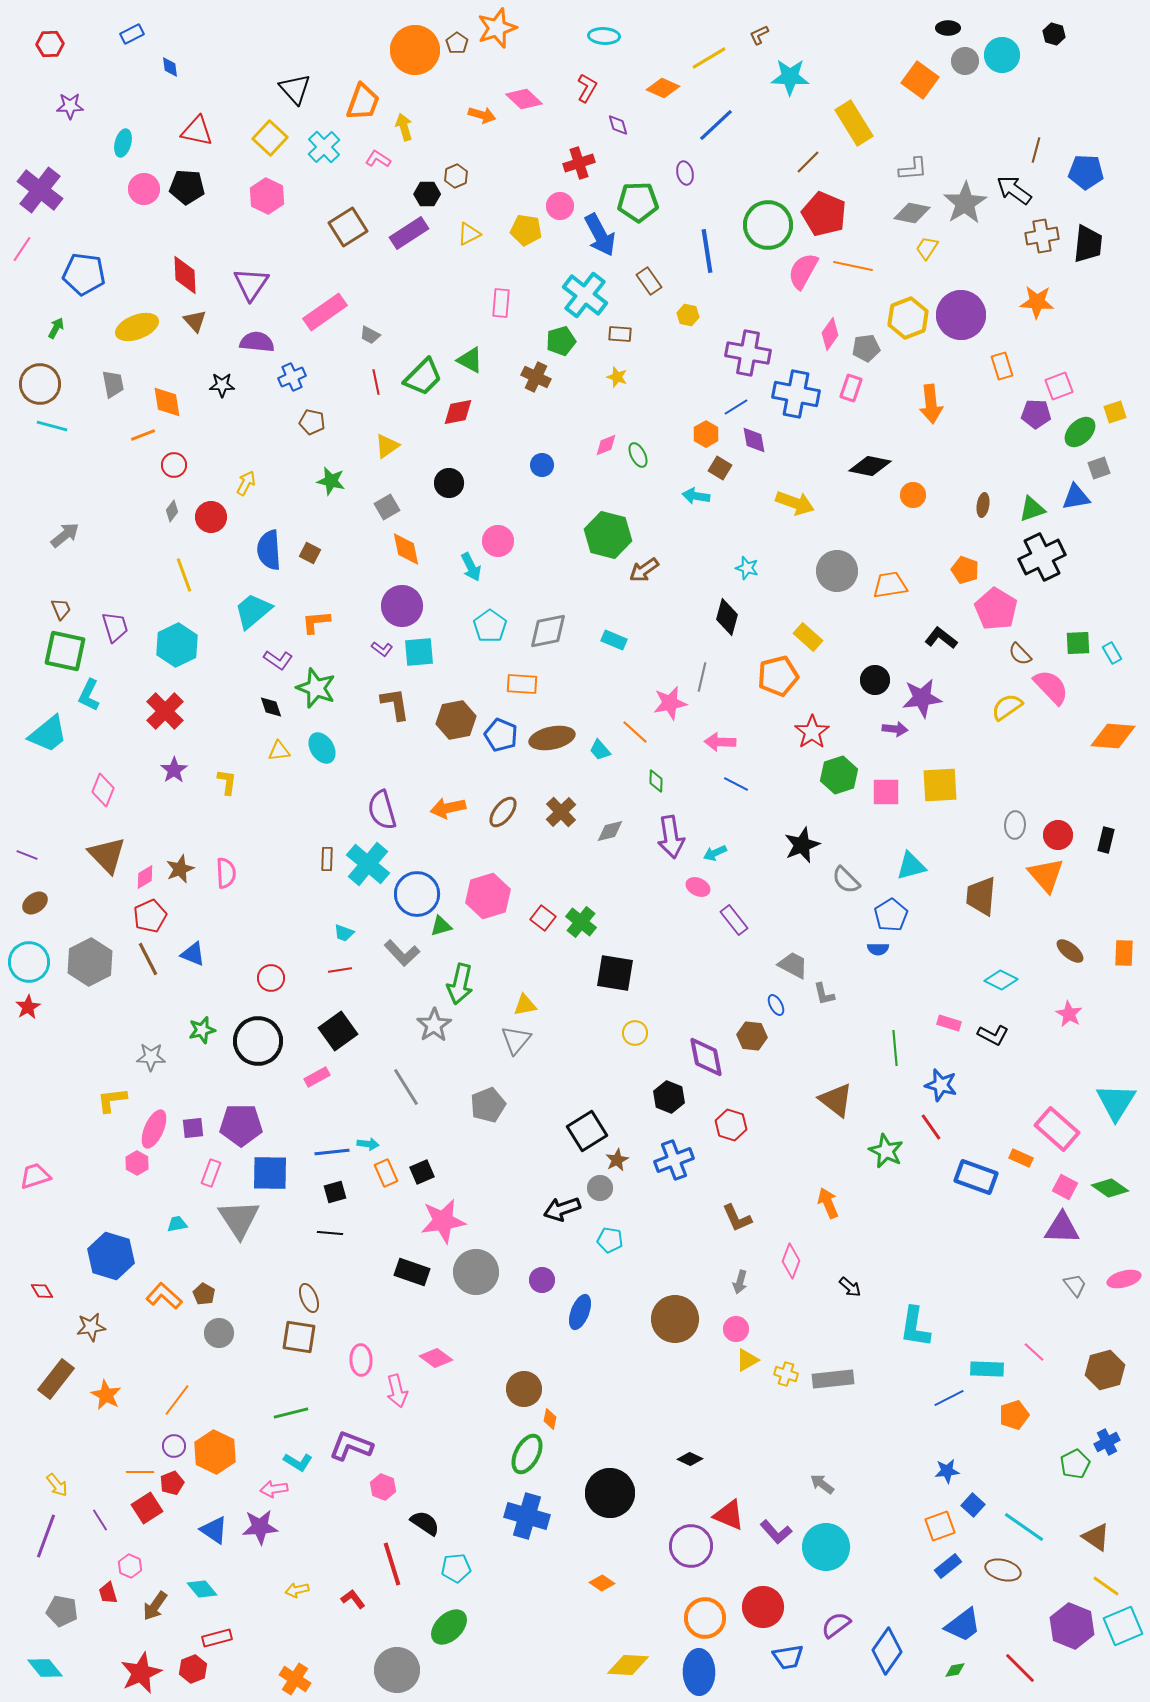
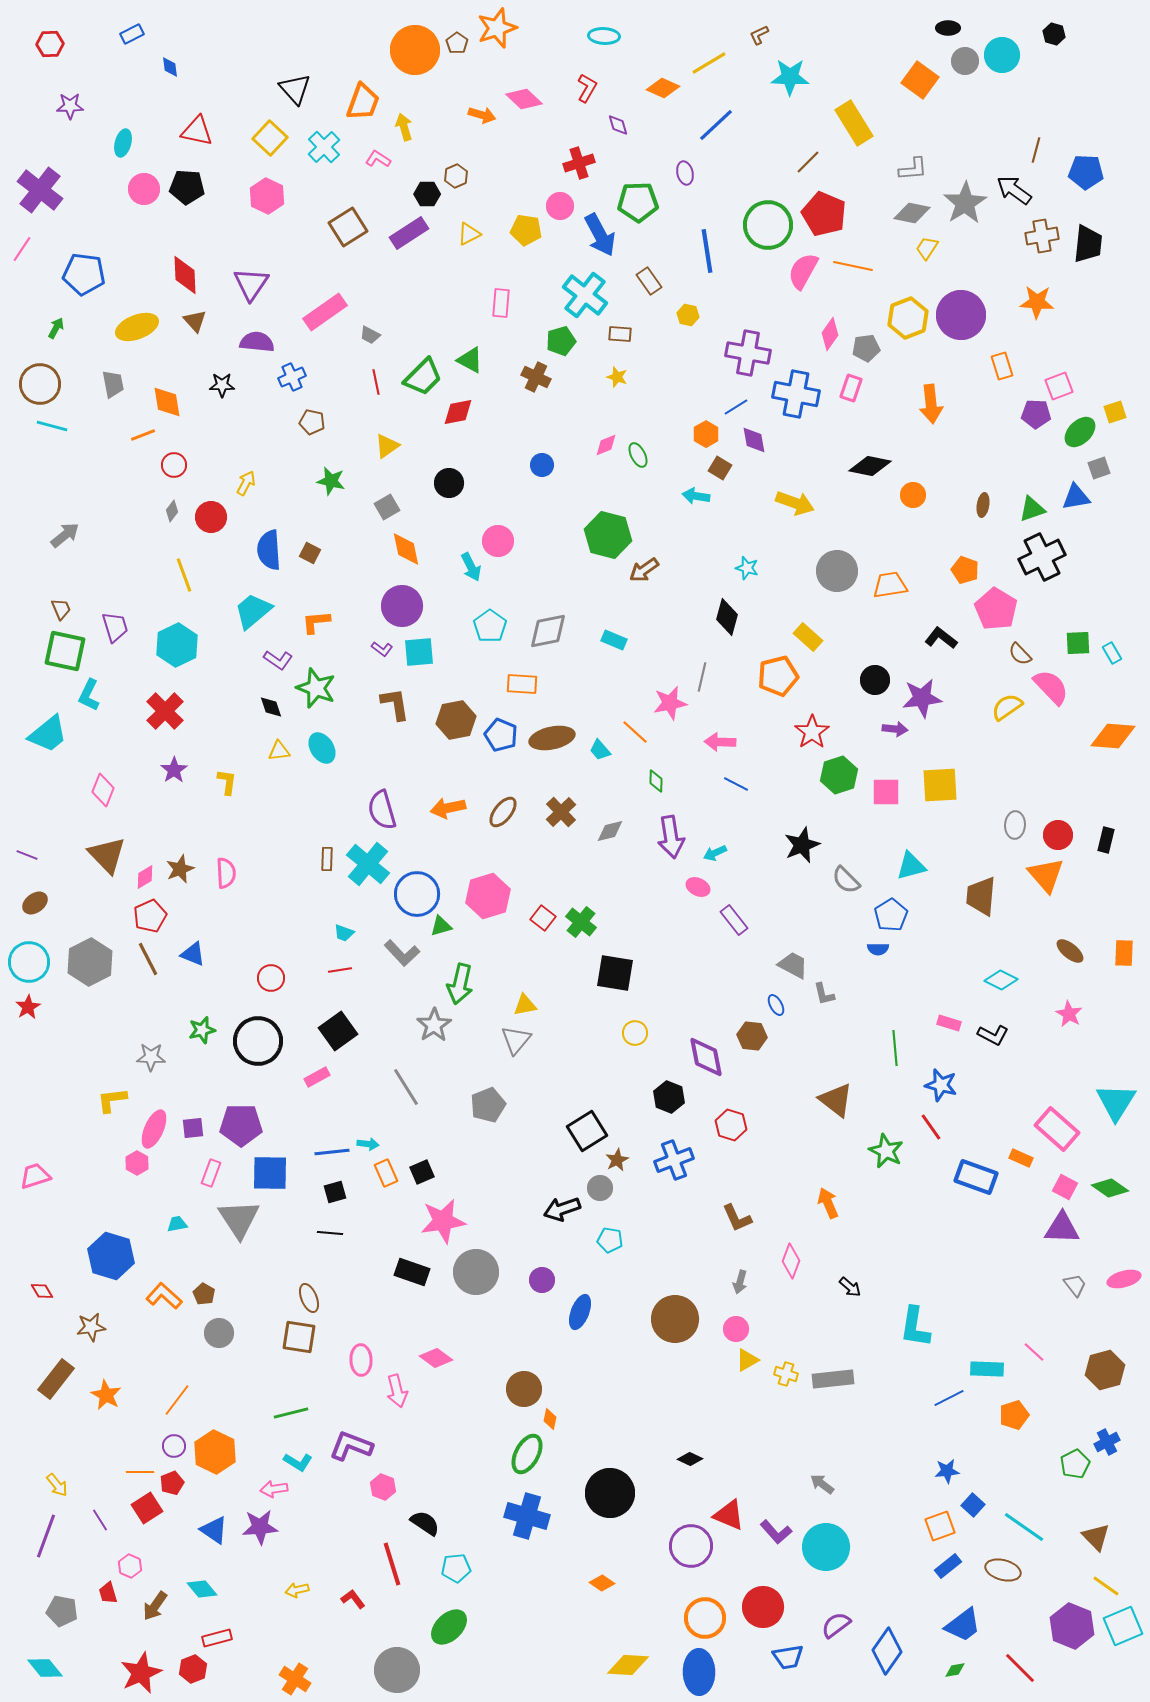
yellow line at (709, 58): moved 5 px down
brown triangle at (1096, 1537): rotated 12 degrees clockwise
